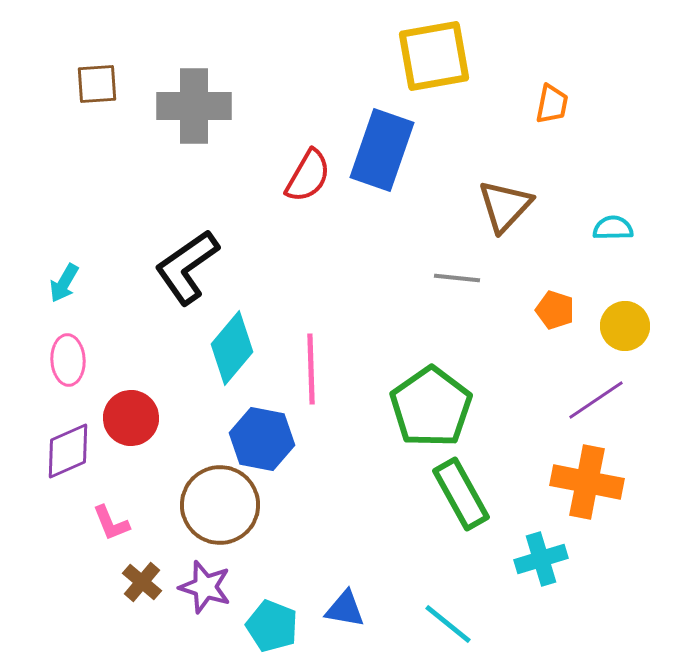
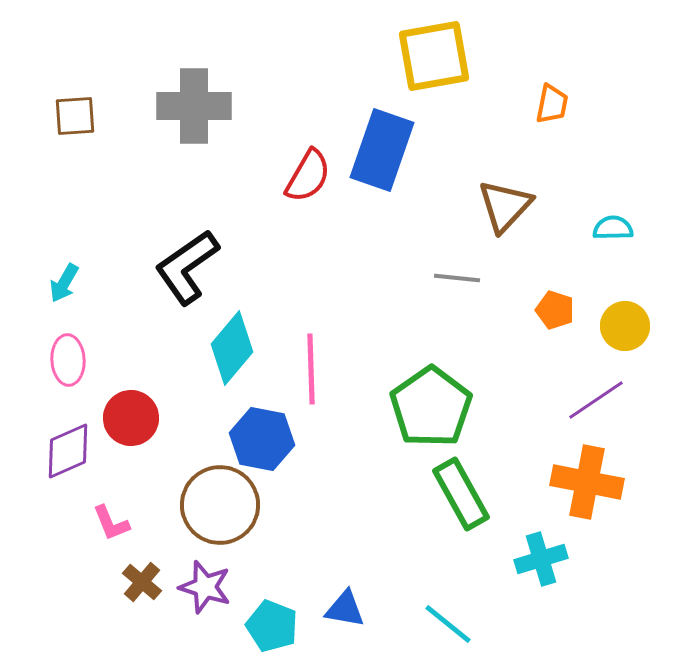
brown square: moved 22 px left, 32 px down
